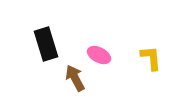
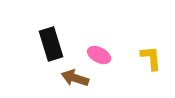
black rectangle: moved 5 px right
brown arrow: rotated 44 degrees counterclockwise
